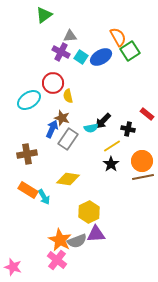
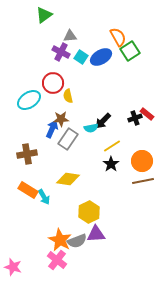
brown star: moved 1 px left, 1 px down; rotated 21 degrees counterclockwise
black cross: moved 7 px right, 11 px up; rotated 32 degrees counterclockwise
brown line: moved 4 px down
